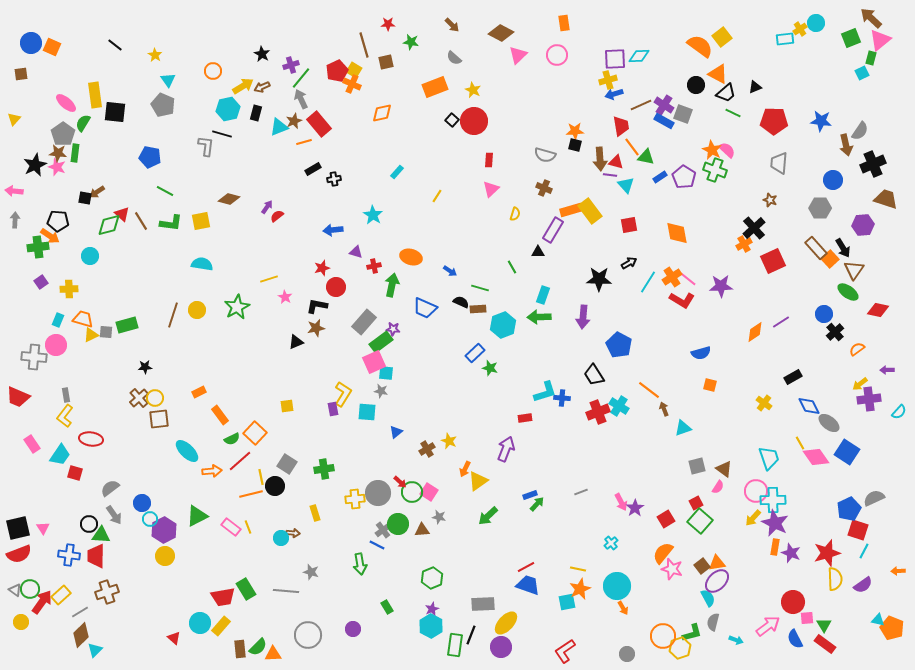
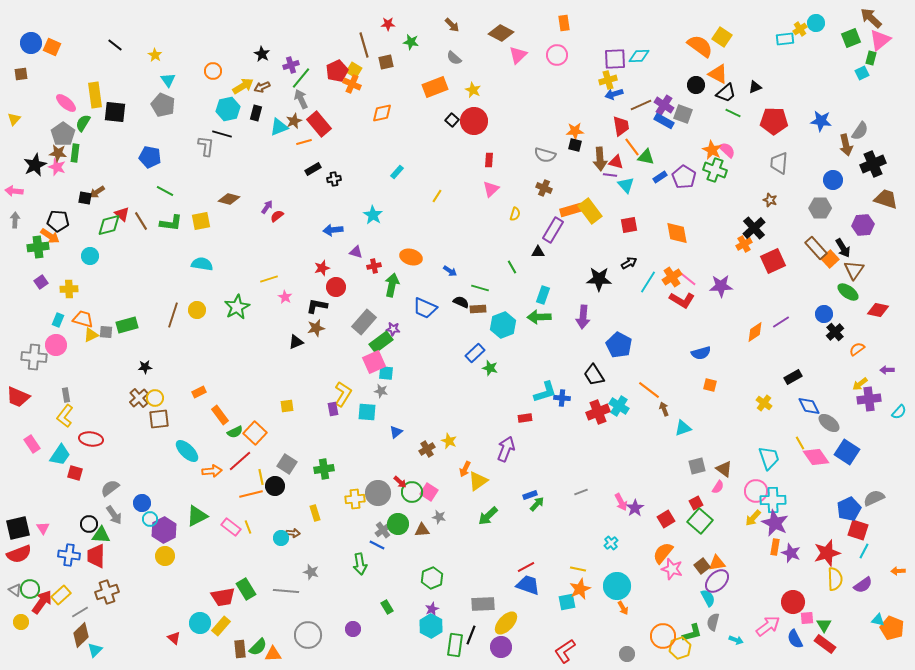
yellow square at (722, 37): rotated 18 degrees counterclockwise
green semicircle at (232, 439): moved 3 px right, 7 px up
